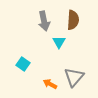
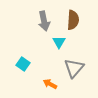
gray triangle: moved 9 px up
